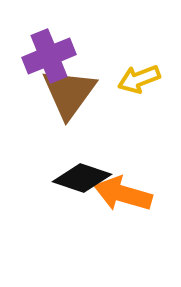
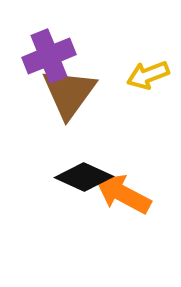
yellow arrow: moved 9 px right, 4 px up
black diamond: moved 2 px right, 1 px up; rotated 6 degrees clockwise
orange arrow: rotated 12 degrees clockwise
